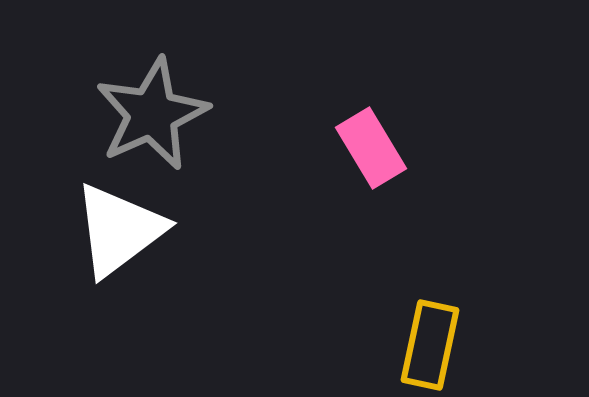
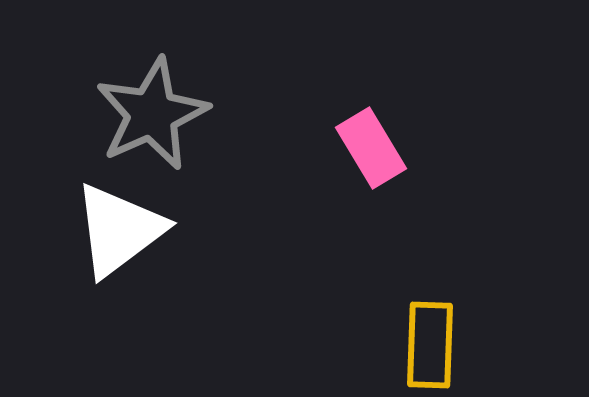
yellow rectangle: rotated 10 degrees counterclockwise
